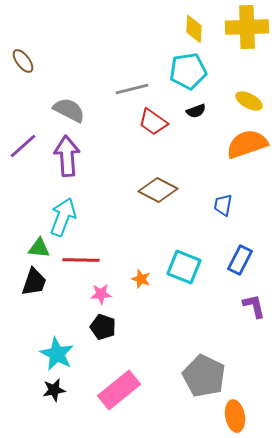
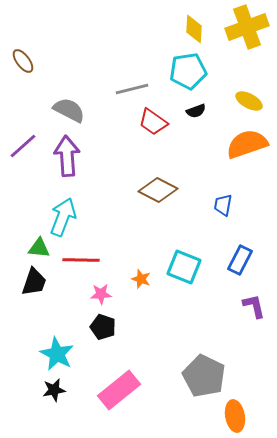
yellow cross: rotated 18 degrees counterclockwise
